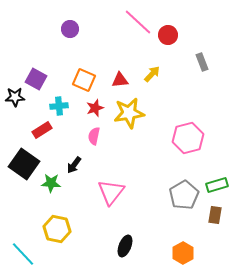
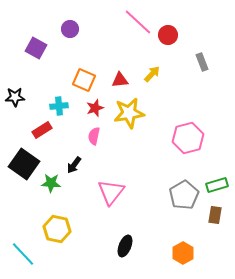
purple square: moved 31 px up
